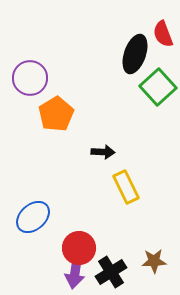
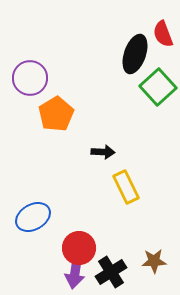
blue ellipse: rotated 12 degrees clockwise
